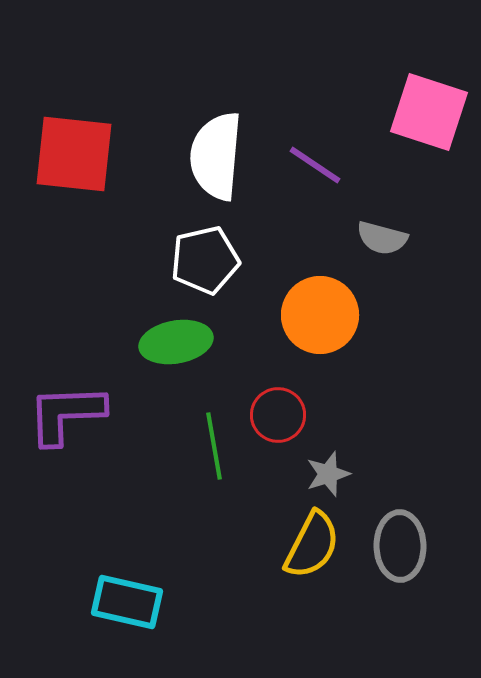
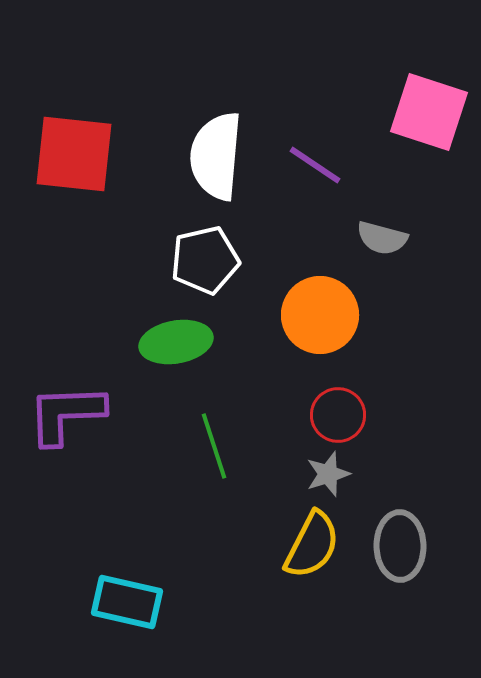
red circle: moved 60 px right
green line: rotated 8 degrees counterclockwise
